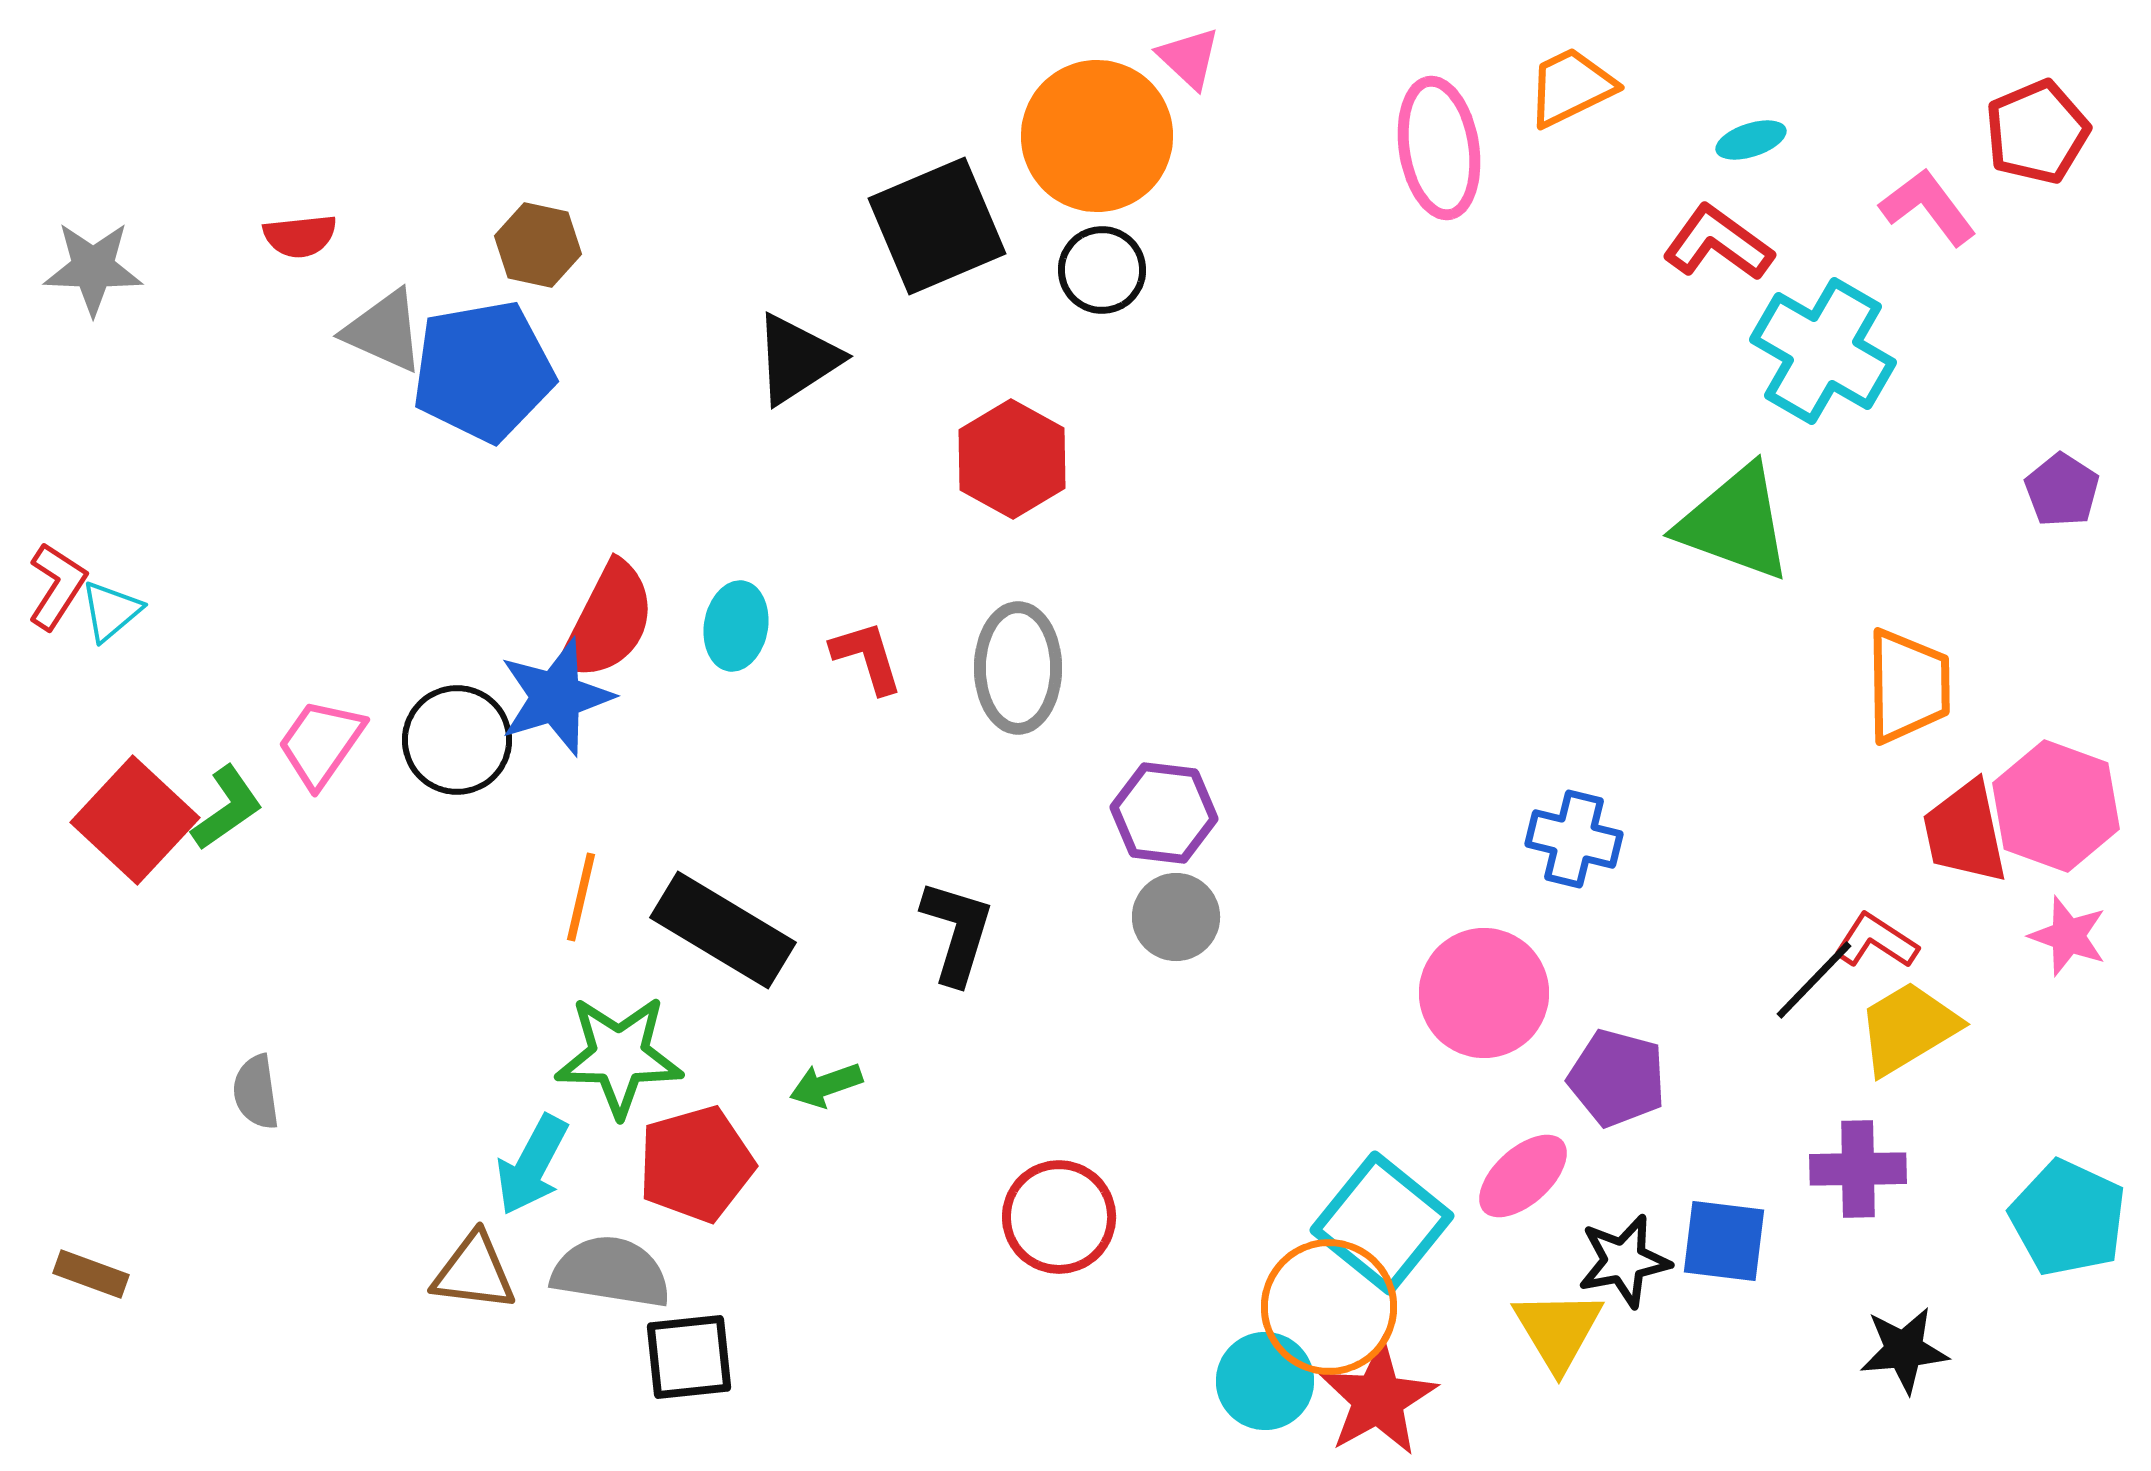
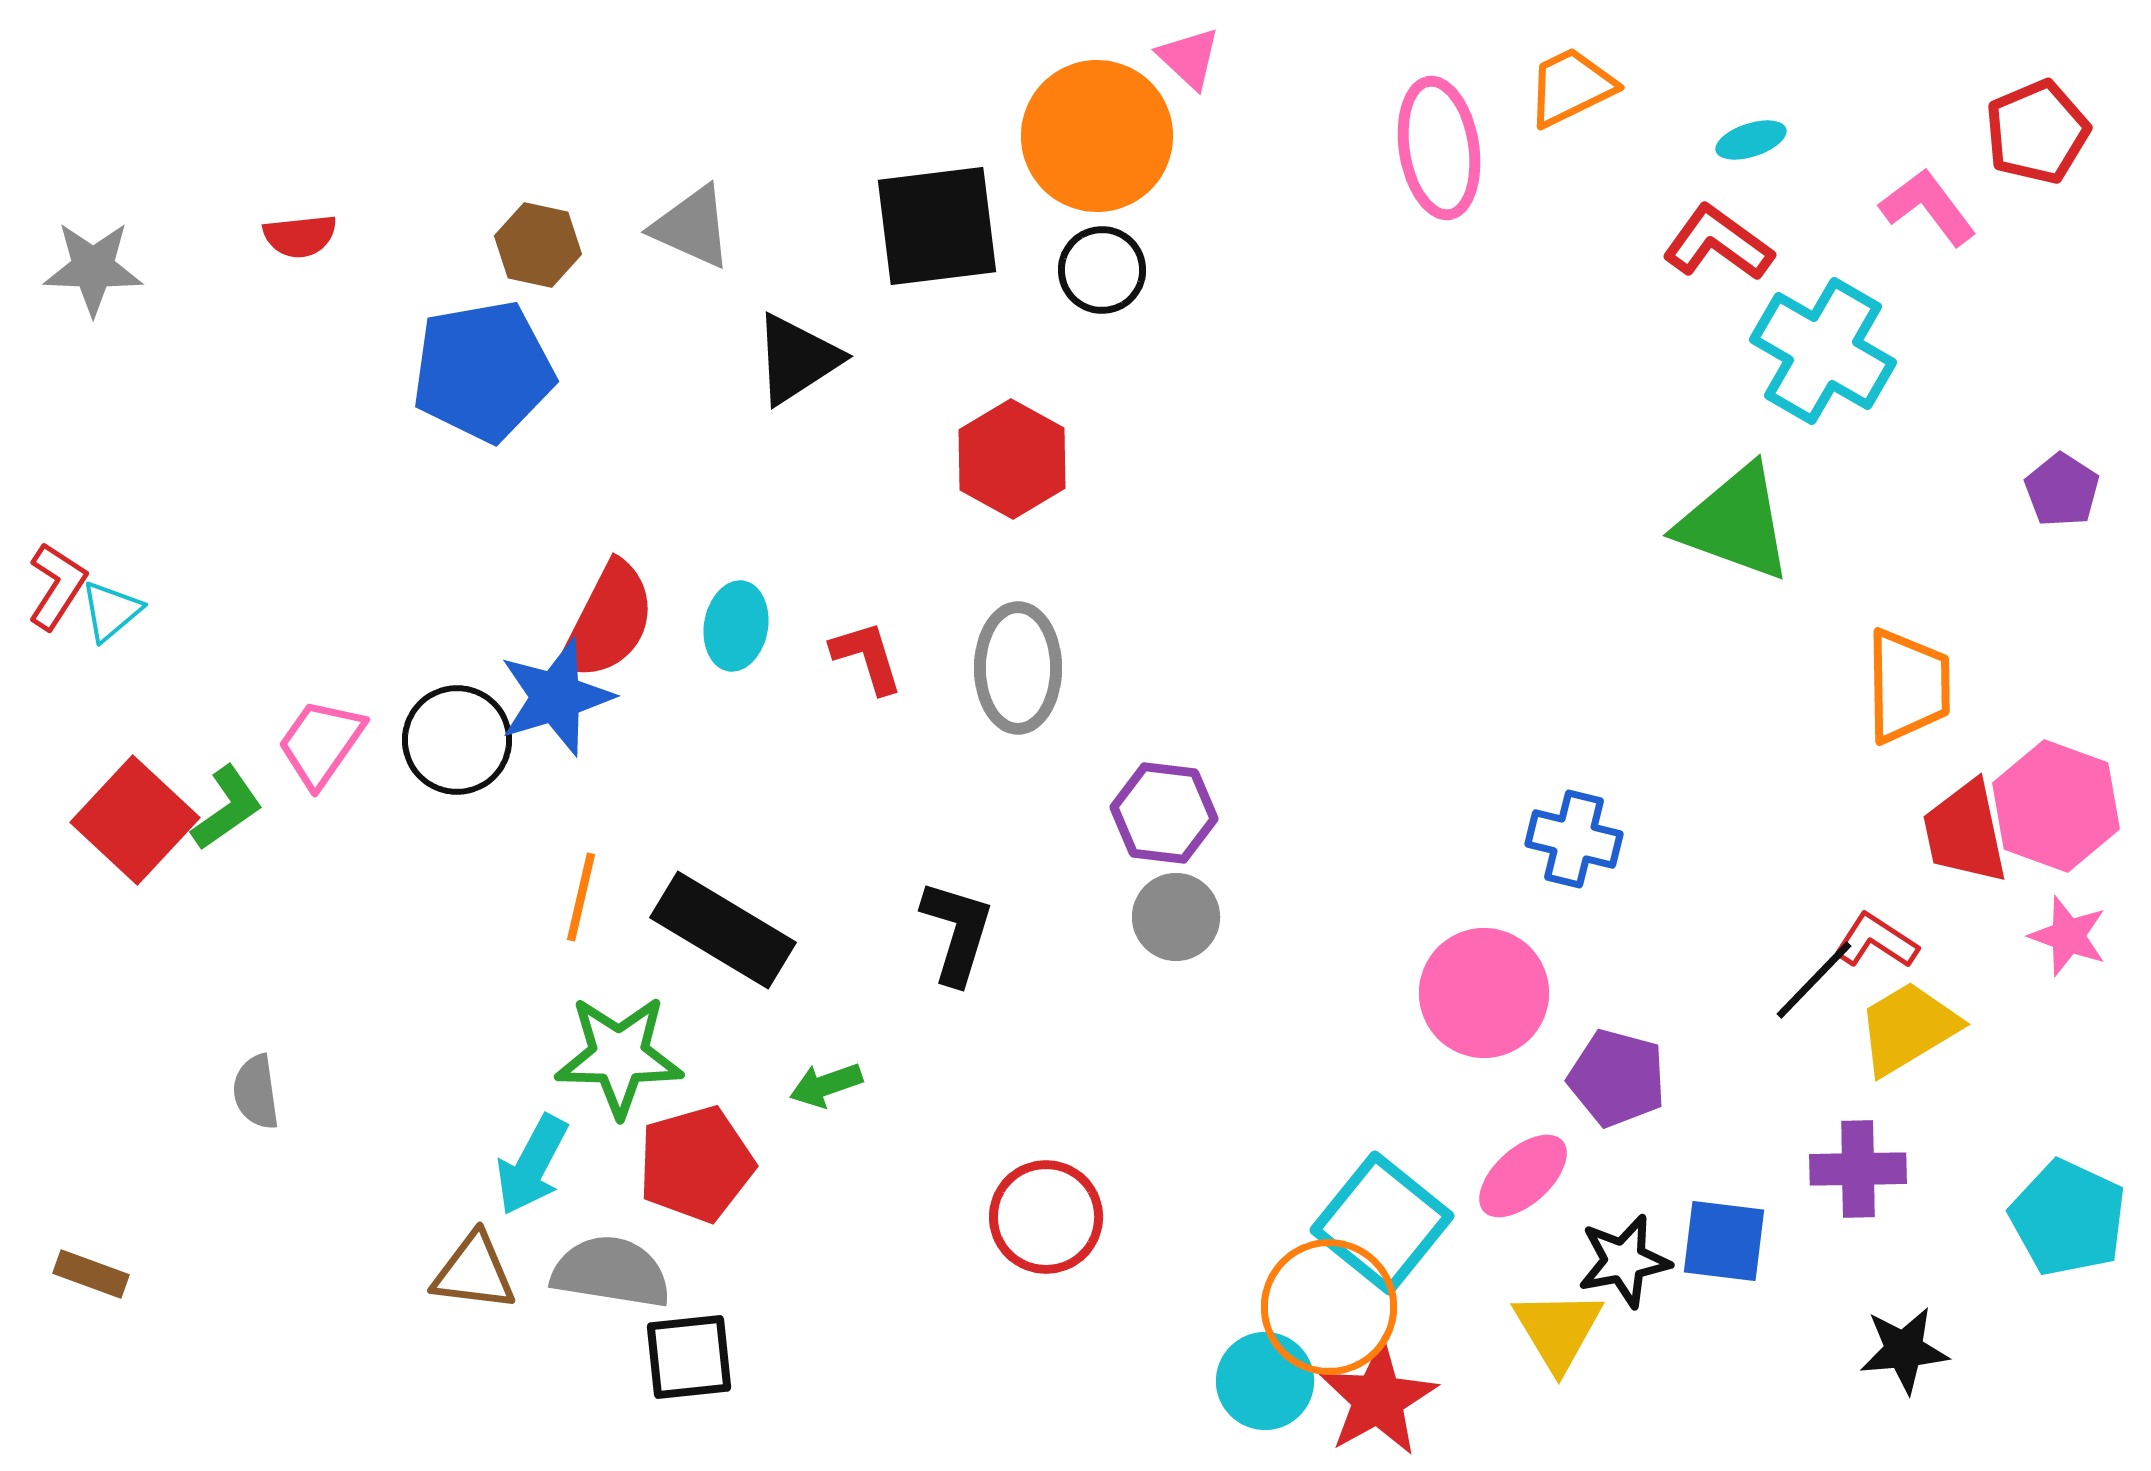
black square at (937, 226): rotated 16 degrees clockwise
gray triangle at (384, 331): moved 308 px right, 104 px up
red circle at (1059, 1217): moved 13 px left
